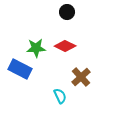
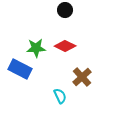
black circle: moved 2 px left, 2 px up
brown cross: moved 1 px right
